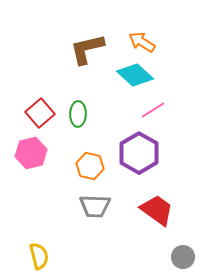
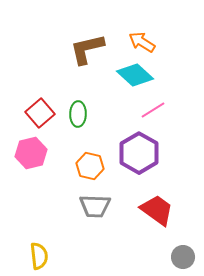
yellow semicircle: rotated 8 degrees clockwise
